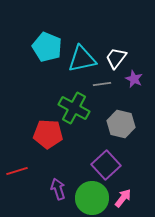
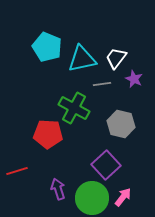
pink arrow: moved 1 px up
